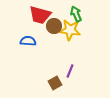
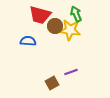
brown circle: moved 1 px right
purple line: moved 1 px right, 1 px down; rotated 48 degrees clockwise
brown square: moved 3 px left
